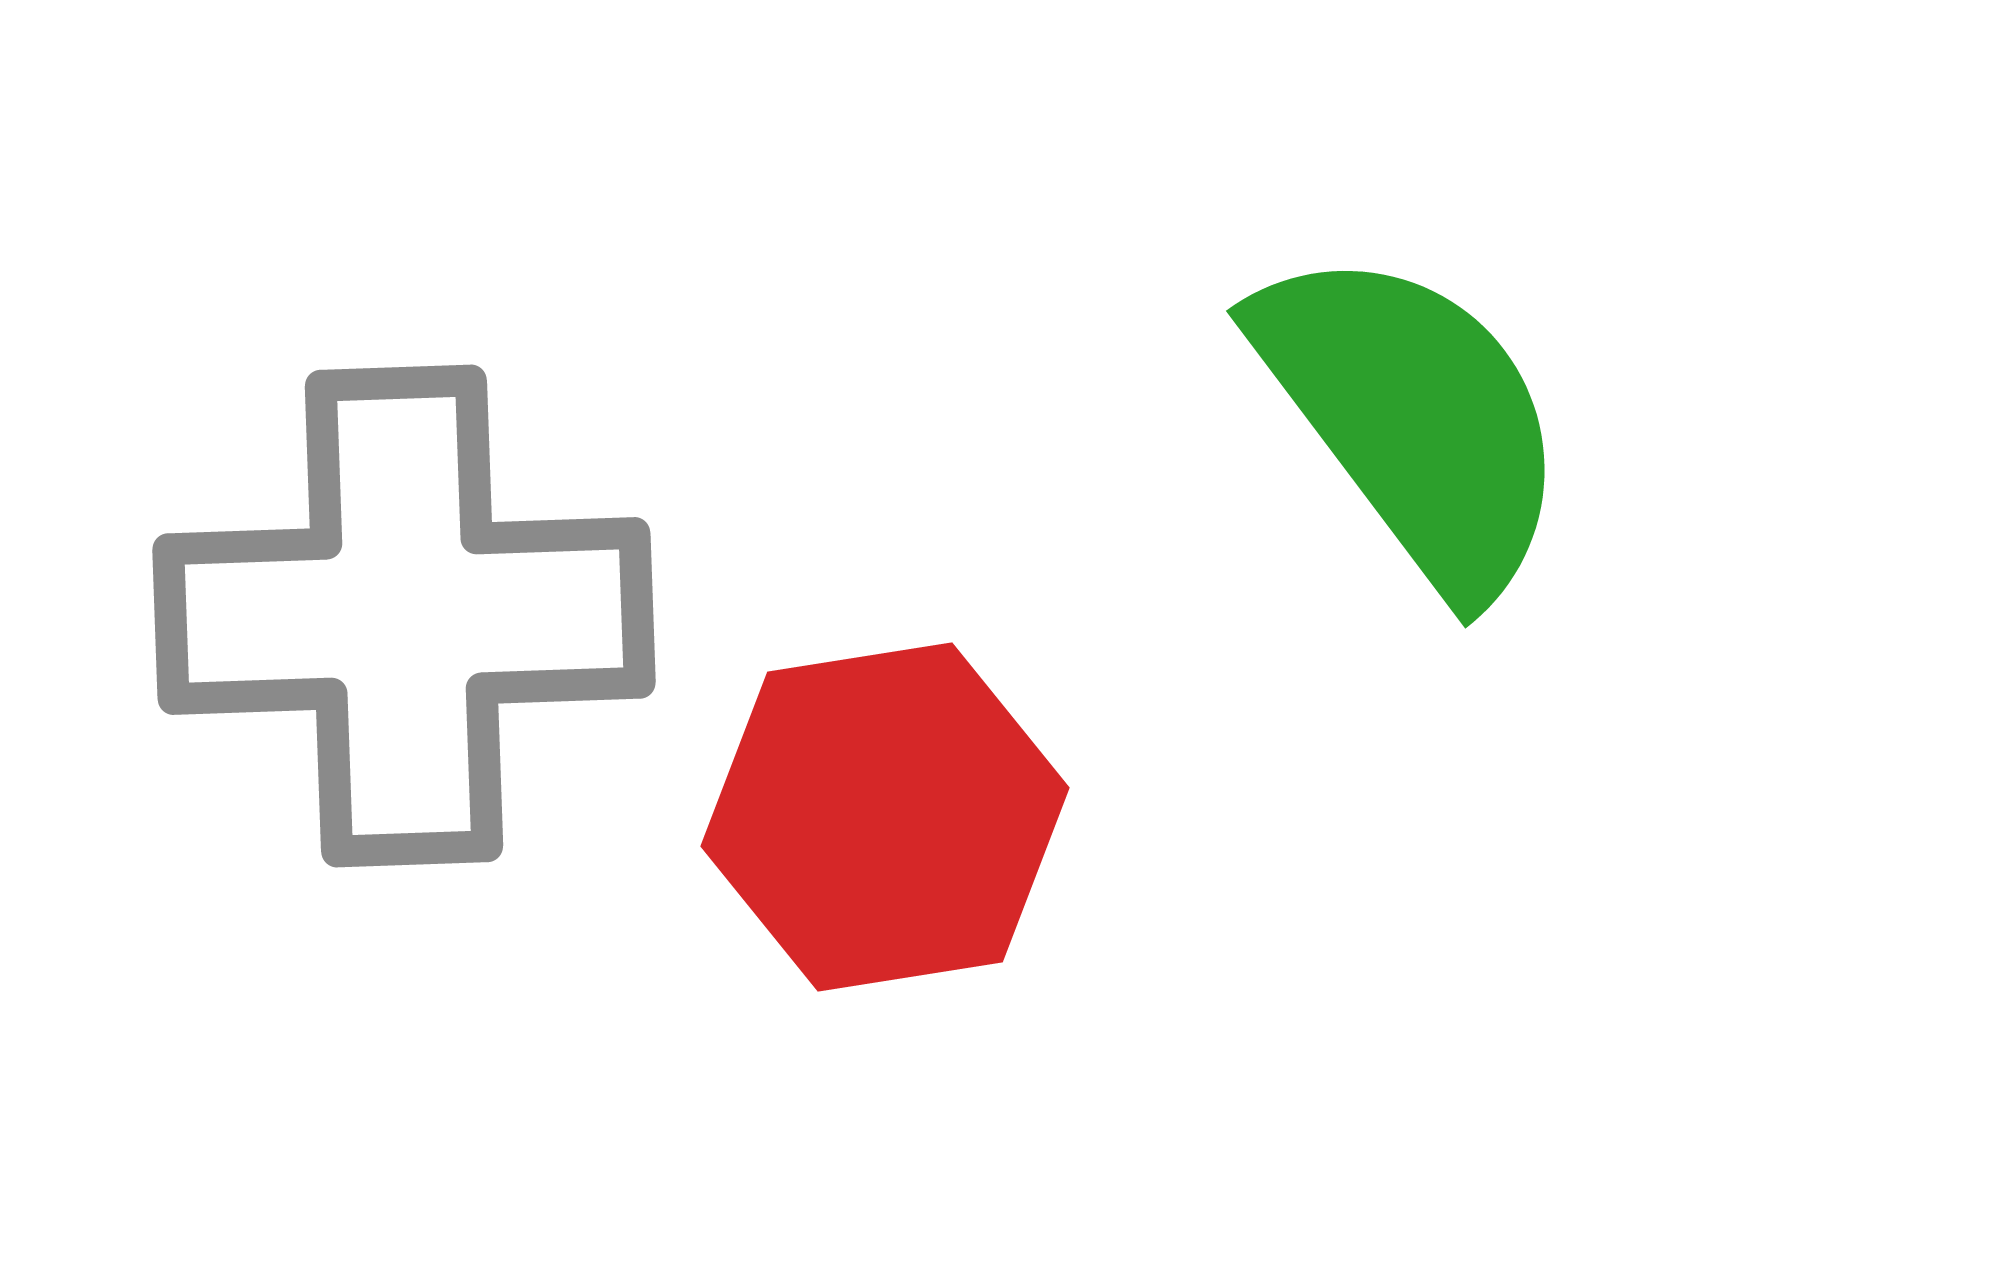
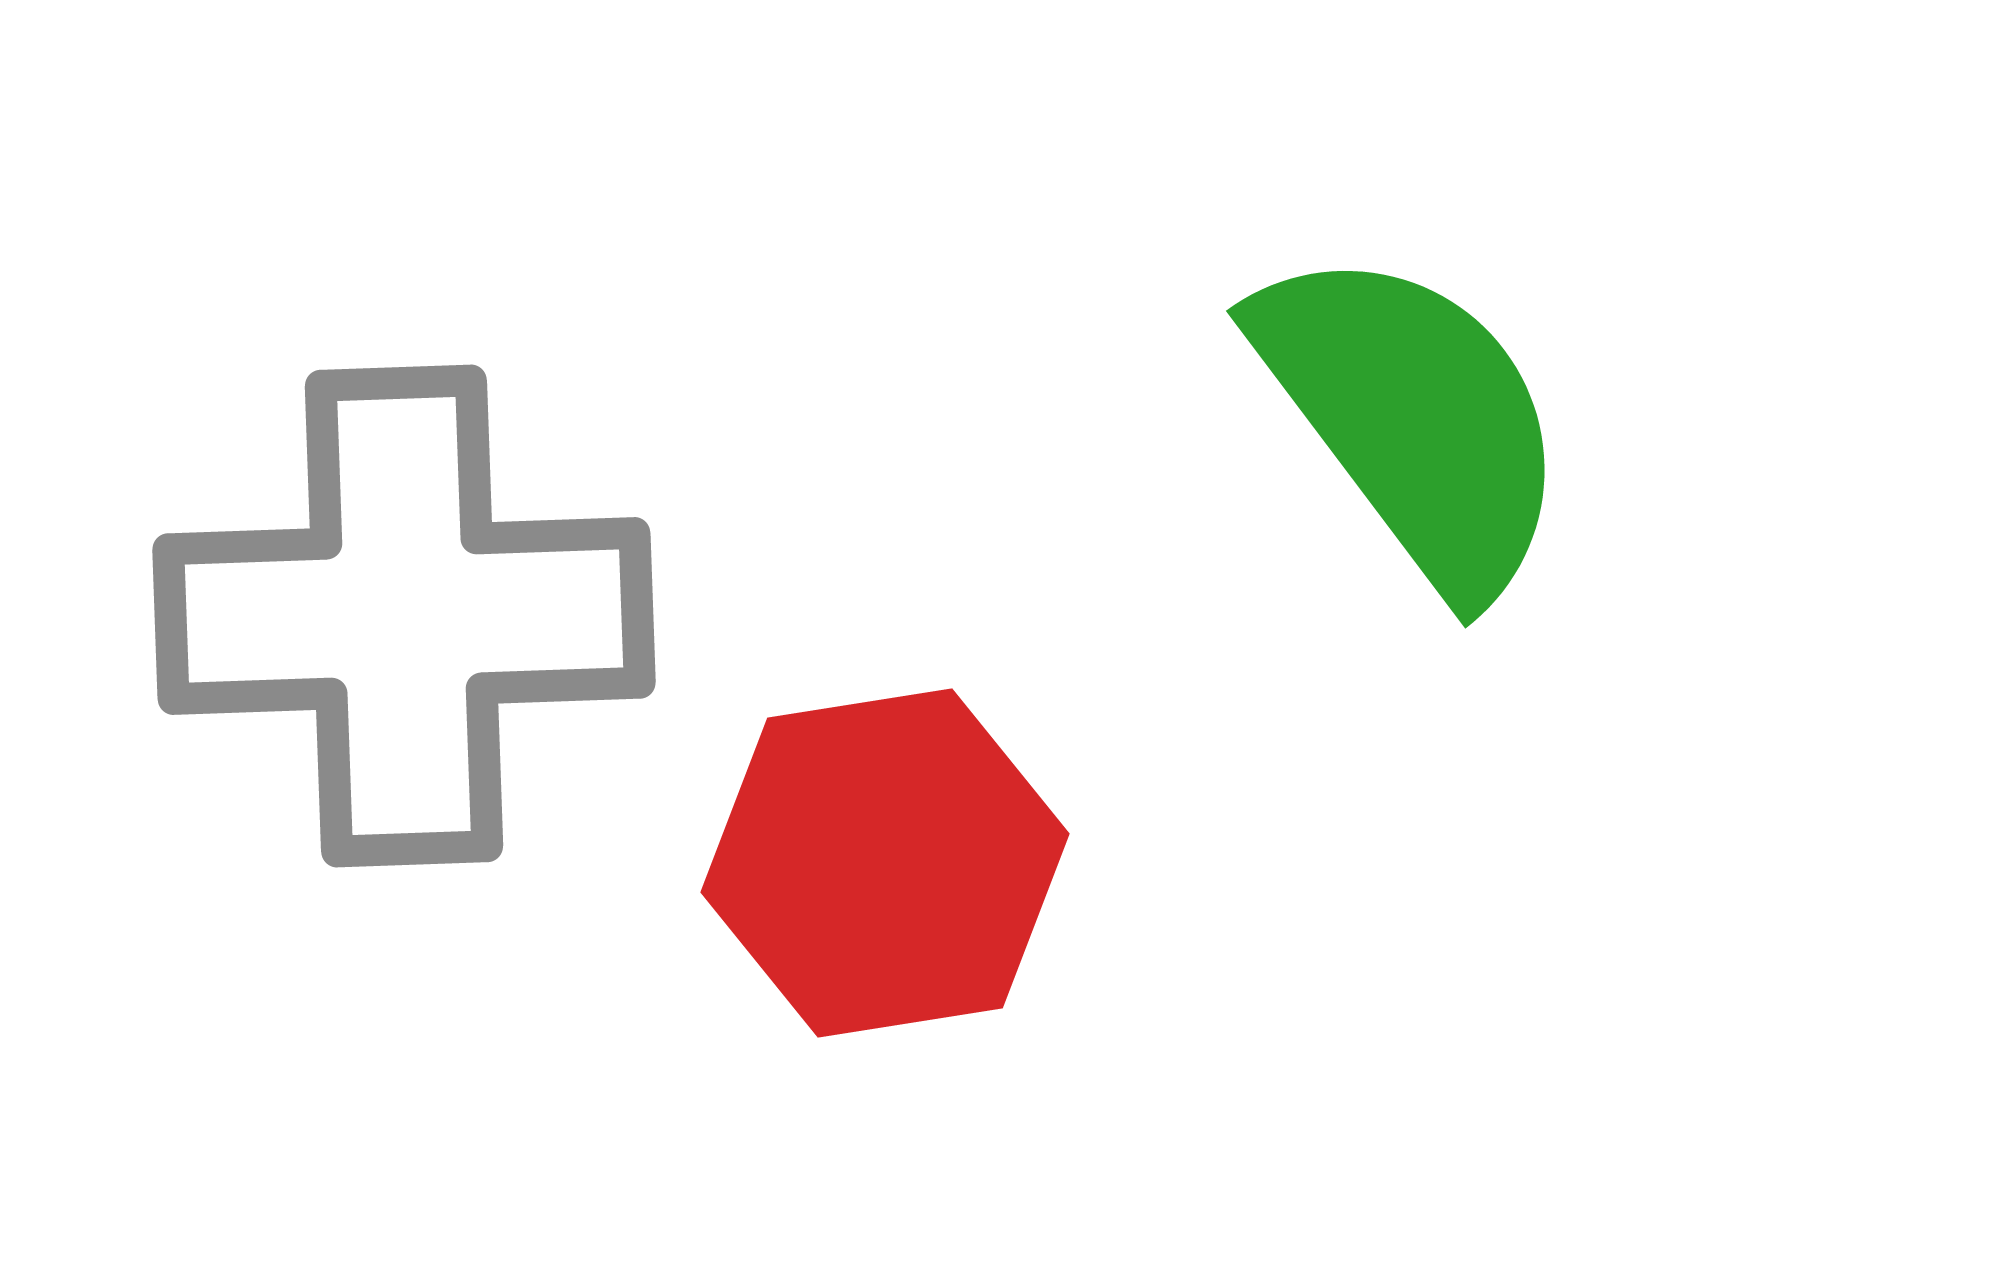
red hexagon: moved 46 px down
